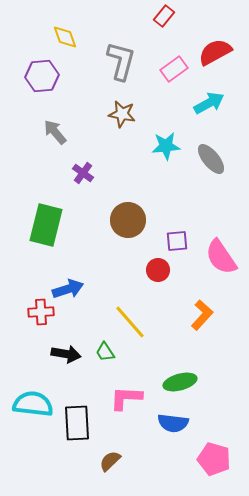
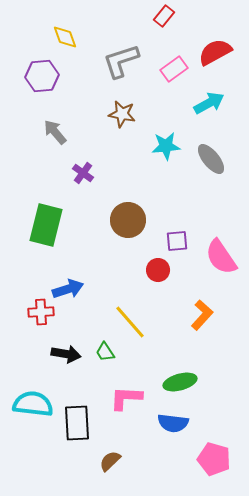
gray L-shape: rotated 123 degrees counterclockwise
